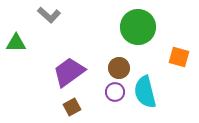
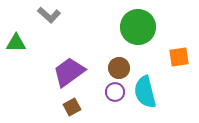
orange square: rotated 25 degrees counterclockwise
